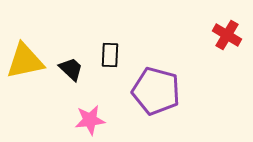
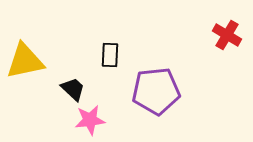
black trapezoid: moved 2 px right, 20 px down
purple pentagon: rotated 21 degrees counterclockwise
